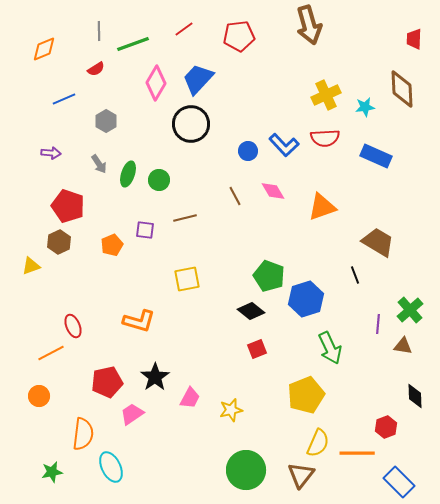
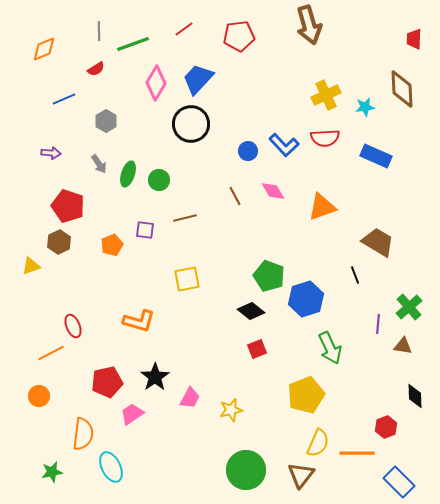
green cross at (410, 310): moved 1 px left, 3 px up
